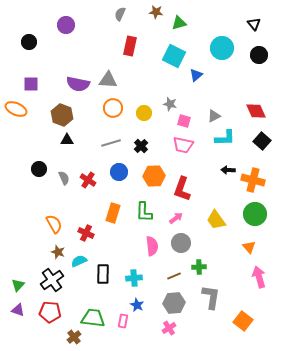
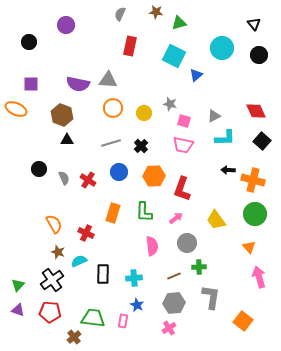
gray circle at (181, 243): moved 6 px right
